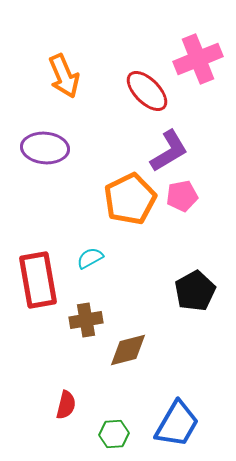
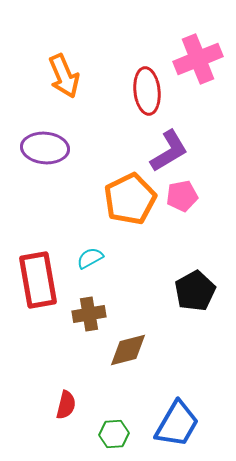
red ellipse: rotated 39 degrees clockwise
brown cross: moved 3 px right, 6 px up
